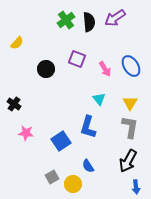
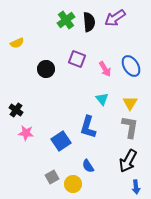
yellow semicircle: rotated 24 degrees clockwise
cyan triangle: moved 3 px right
black cross: moved 2 px right, 6 px down
